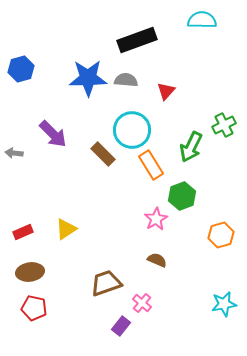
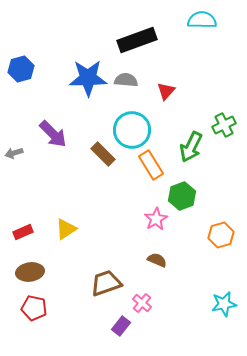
gray arrow: rotated 24 degrees counterclockwise
